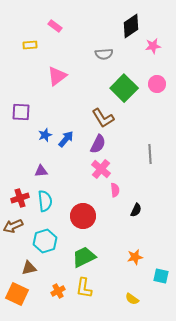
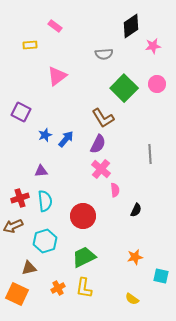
purple square: rotated 24 degrees clockwise
orange cross: moved 3 px up
